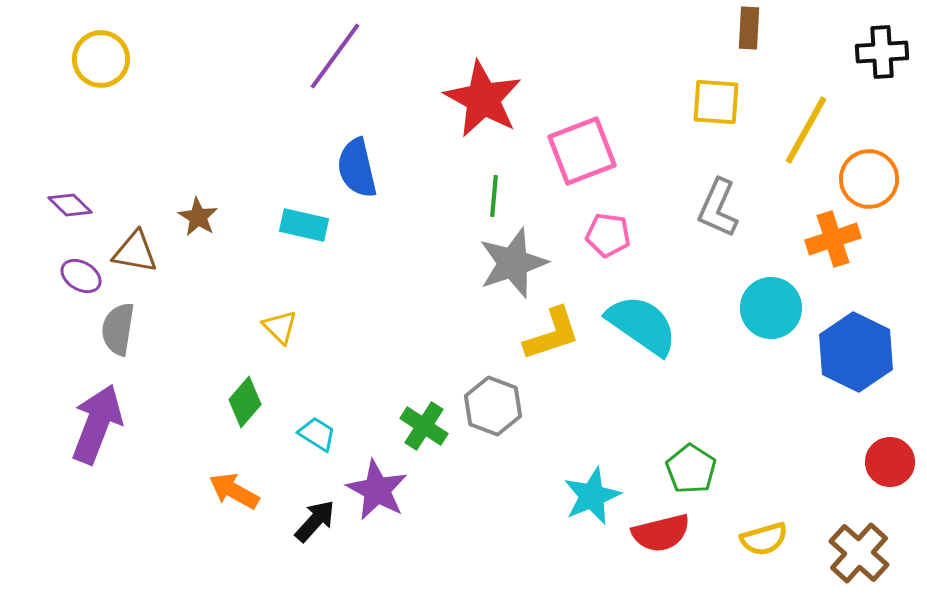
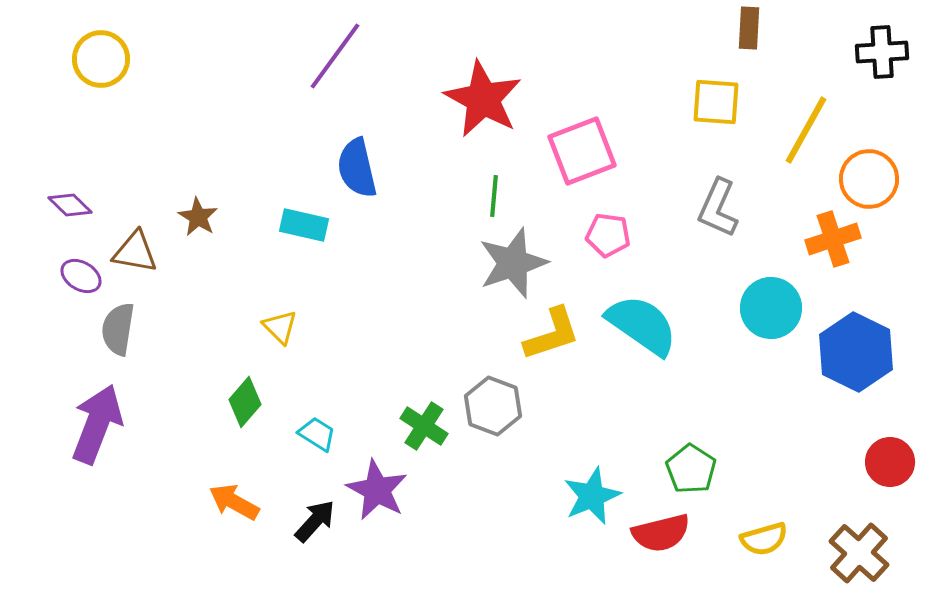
orange arrow: moved 11 px down
